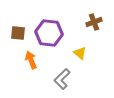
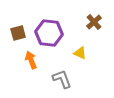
brown cross: rotated 21 degrees counterclockwise
brown square: rotated 21 degrees counterclockwise
yellow triangle: rotated 16 degrees counterclockwise
gray L-shape: rotated 115 degrees clockwise
